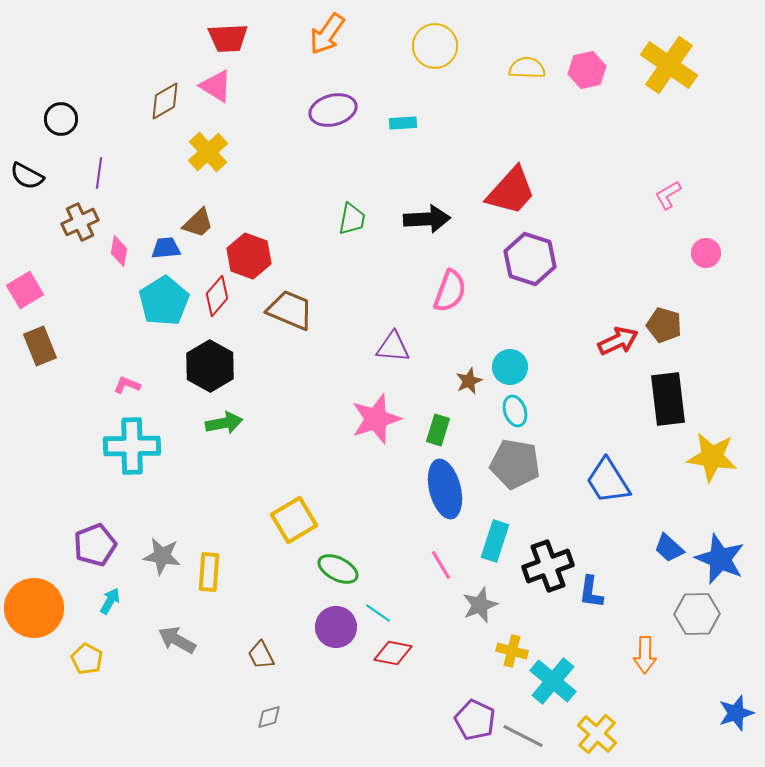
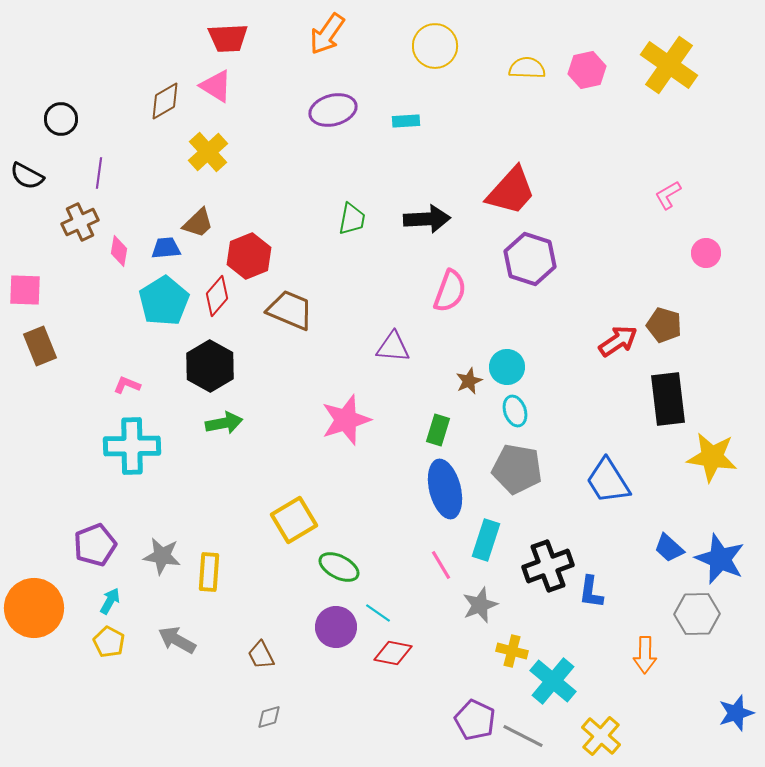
cyan rectangle at (403, 123): moved 3 px right, 2 px up
red hexagon at (249, 256): rotated 18 degrees clockwise
pink square at (25, 290): rotated 33 degrees clockwise
red arrow at (618, 341): rotated 9 degrees counterclockwise
cyan circle at (510, 367): moved 3 px left
pink star at (376, 419): moved 30 px left, 1 px down
gray pentagon at (515, 464): moved 2 px right, 5 px down
cyan rectangle at (495, 541): moved 9 px left, 1 px up
green ellipse at (338, 569): moved 1 px right, 2 px up
yellow pentagon at (87, 659): moved 22 px right, 17 px up
yellow cross at (597, 734): moved 4 px right, 2 px down
